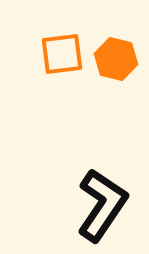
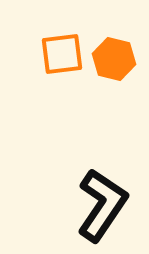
orange hexagon: moved 2 px left
